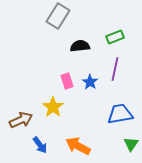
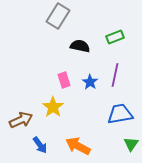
black semicircle: rotated 18 degrees clockwise
purple line: moved 6 px down
pink rectangle: moved 3 px left, 1 px up
